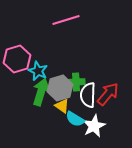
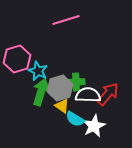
white semicircle: rotated 90 degrees clockwise
